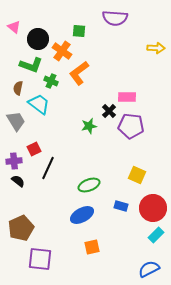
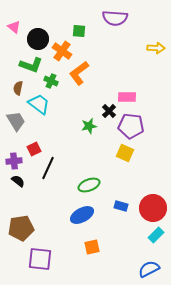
yellow square: moved 12 px left, 22 px up
brown pentagon: rotated 15 degrees clockwise
